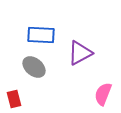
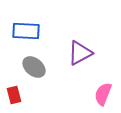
blue rectangle: moved 15 px left, 4 px up
red rectangle: moved 4 px up
